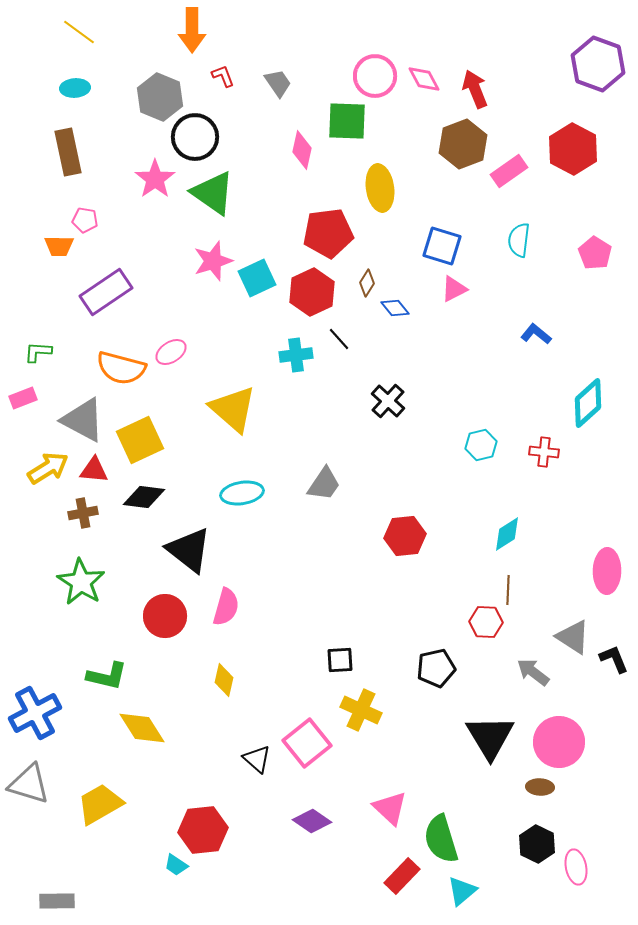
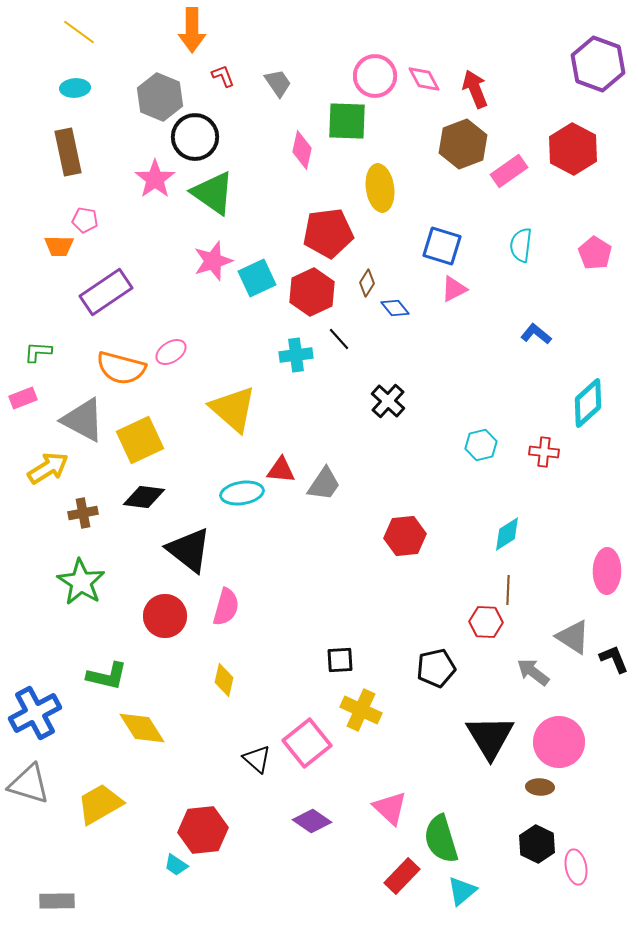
cyan semicircle at (519, 240): moved 2 px right, 5 px down
red triangle at (94, 470): moved 187 px right
